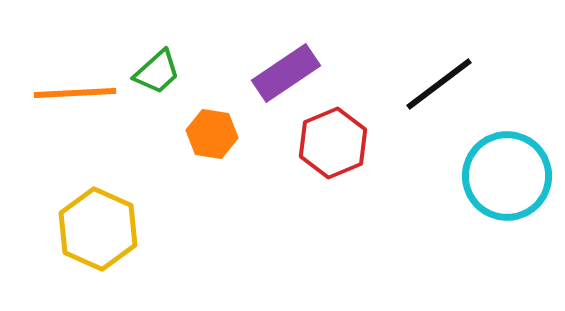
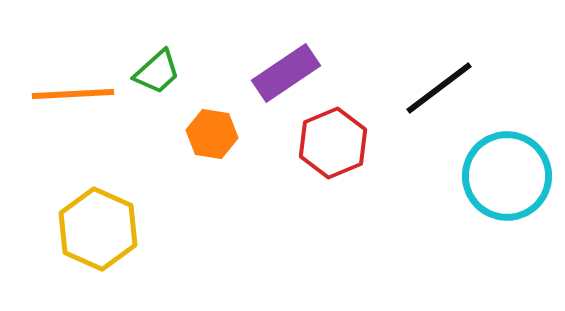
black line: moved 4 px down
orange line: moved 2 px left, 1 px down
